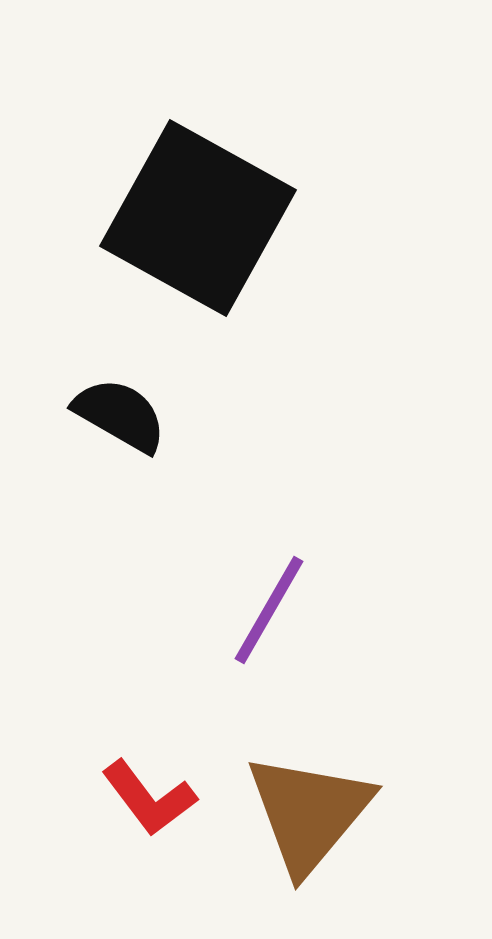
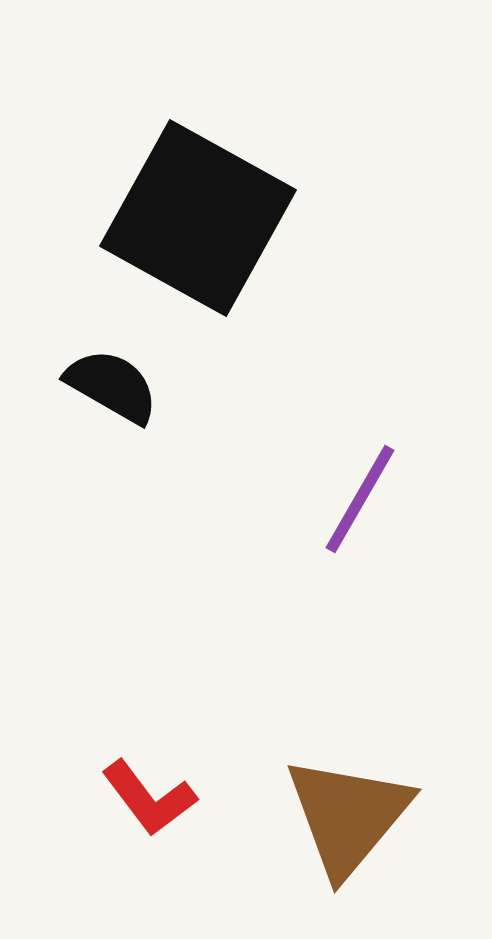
black semicircle: moved 8 px left, 29 px up
purple line: moved 91 px right, 111 px up
brown triangle: moved 39 px right, 3 px down
